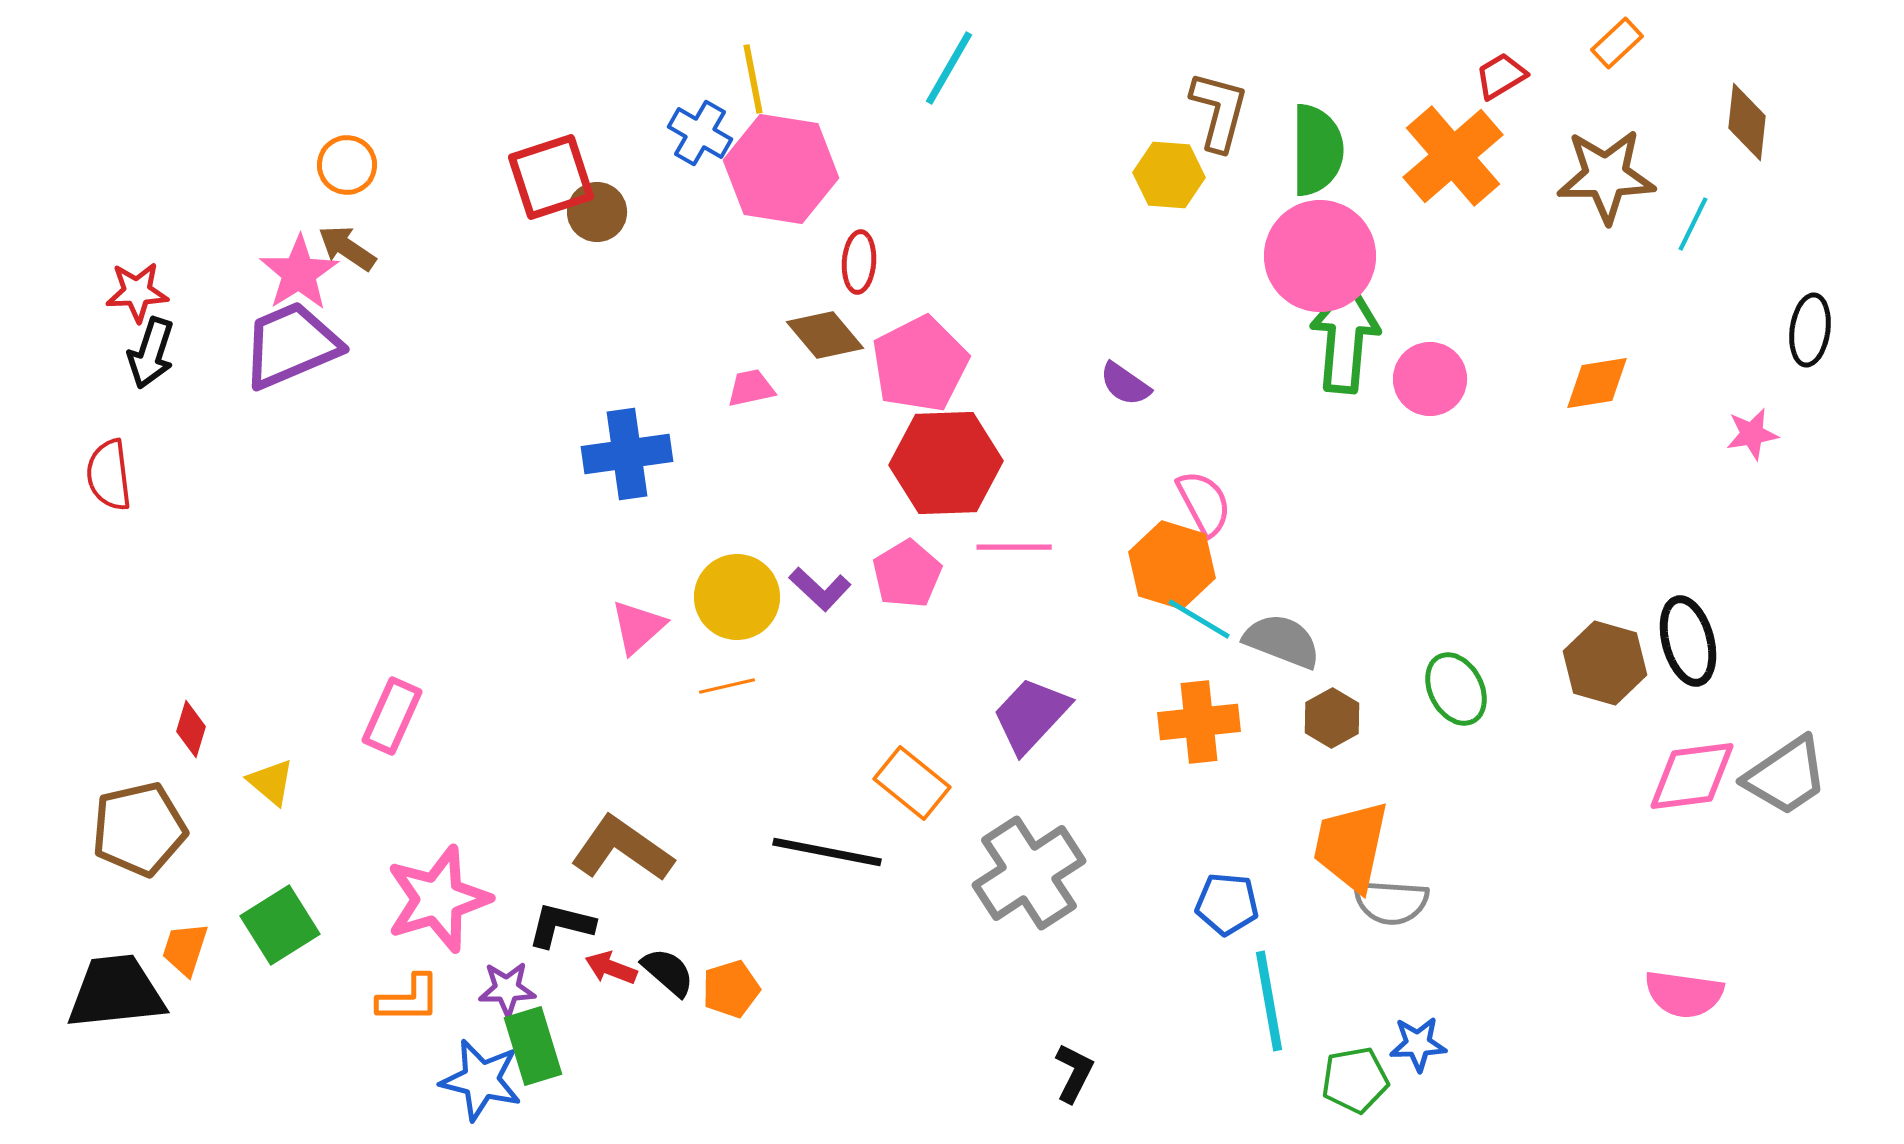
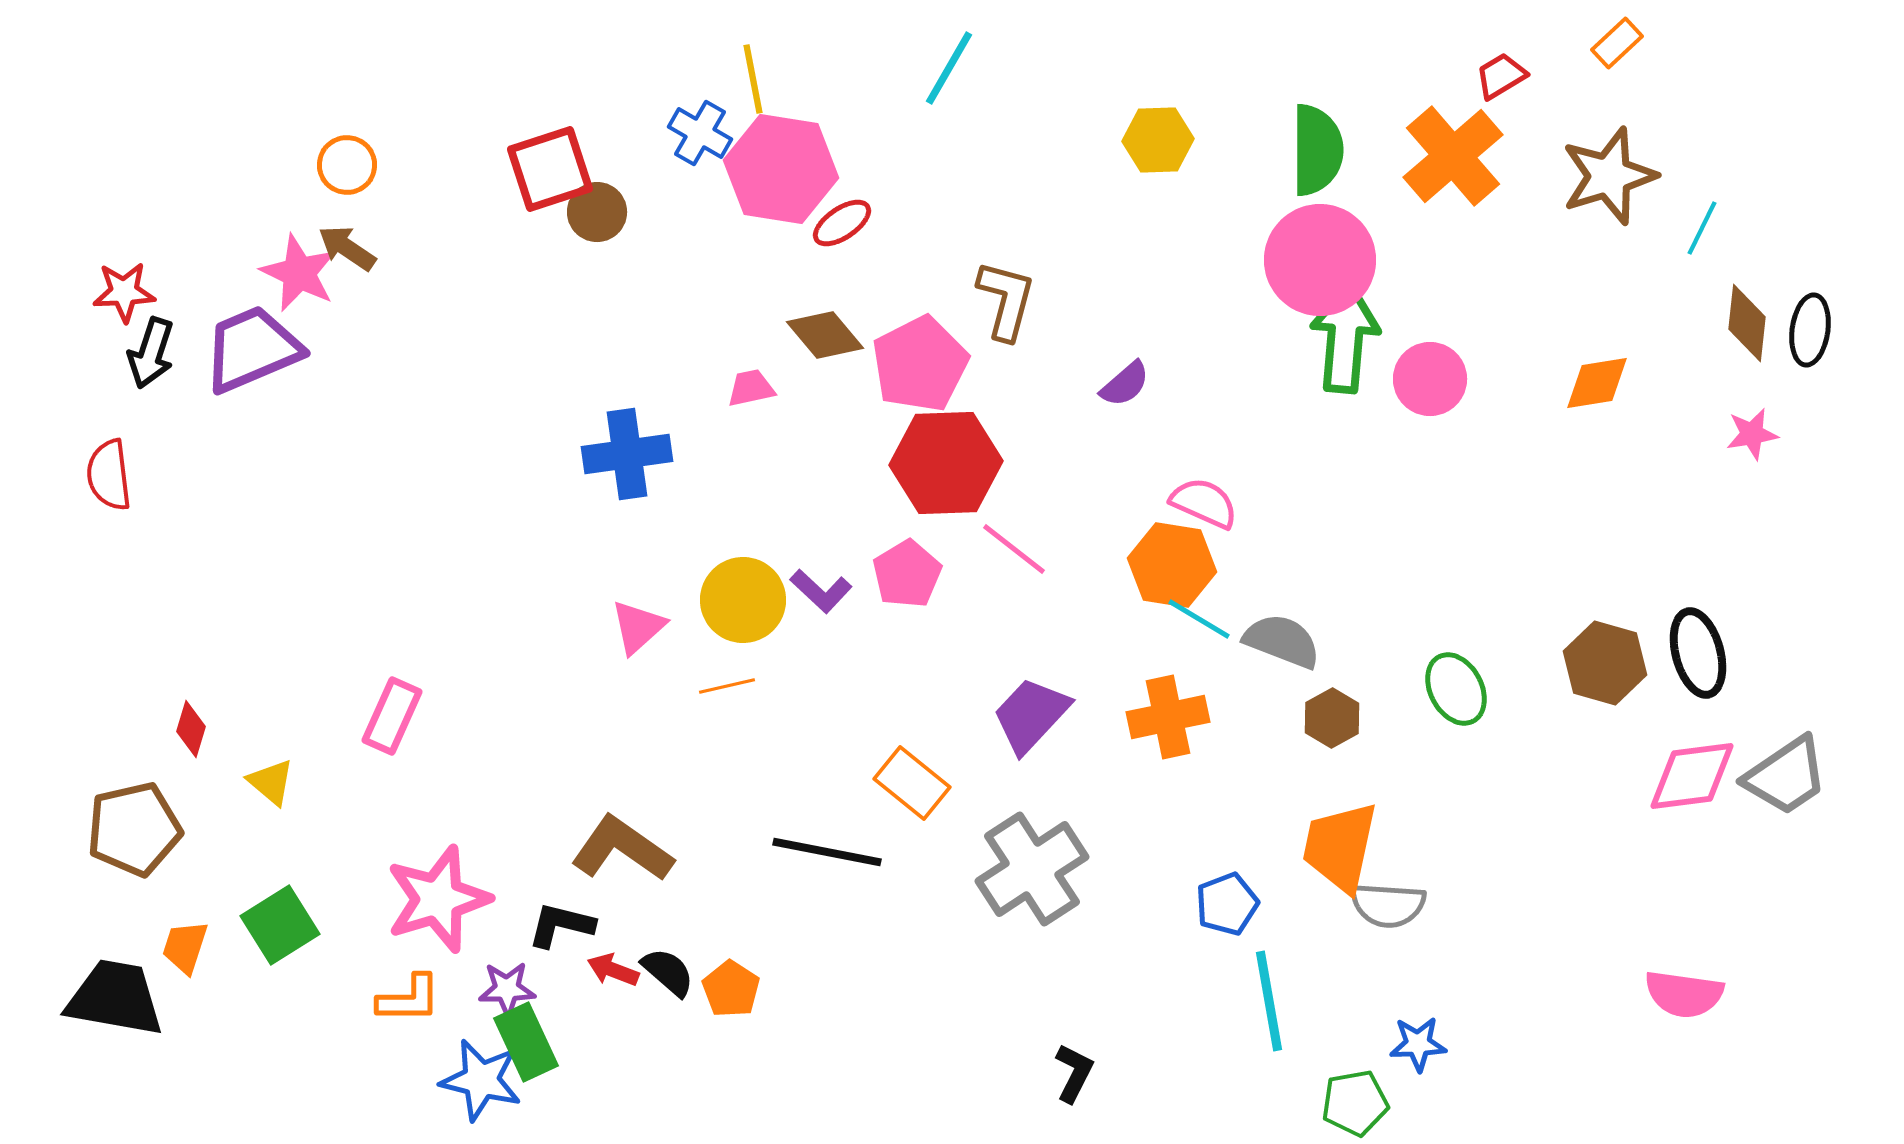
brown L-shape at (1219, 111): moved 213 px left, 189 px down
brown diamond at (1747, 122): moved 201 px down
yellow hexagon at (1169, 175): moved 11 px left, 35 px up; rotated 6 degrees counterclockwise
brown star at (1606, 176): moved 3 px right; rotated 16 degrees counterclockwise
red square at (551, 177): moved 1 px left, 8 px up
cyan line at (1693, 224): moved 9 px right, 4 px down
pink circle at (1320, 256): moved 4 px down
red ellipse at (859, 262): moved 17 px left, 39 px up; rotated 52 degrees clockwise
pink star at (299, 273): rotated 14 degrees counterclockwise
red star at (137, 292): moved 13 px left
purple trapezoid at (291, 345): moved 39 px left, 4 px down
purple semicircle at (1125, 384): rotated 76 degrees counterclockwise
pink semicircle at (1204, 503): rotated 38 degrees counterclockwise
pink line at (1014, 547): moved 2 px down; rotated 38 degrees clockwise
orange hexagon at (1172, 565): rotated 8 degrees counterclockwise
purple L-shape at (820, 589): moved 1 px right, 2 px down
yellow circle at (737, 597): moved 6 px right, 3 px down
black ellipse at (1688, 641): moved 10 px right, 12 px down
orange cross at (1199, 722): moved 31 px left, 5 px up; rotated 6 degrees counterclockwise
brown pentagon at (139, 829): moved 5 px left
orange trapezoid at (1351, 846): moved 11 px left, 1 px down
gray cross at (1029, 873): moved 3 px right, 4 px up
gray semicircle at (1391, 902): moved 3 px left, 3 px down
blue pentagon at (1227, 904): rotated 26 degrees counterclockwise
orange trapezoid at (185, 949): moved 2 px up
red arrow at (611, 968): moved 2 px right, 2 px down
orange pentagon at (731, 989): rotated 22 degrees counterclockwise
black trapezoid at (116, 992): moved 1 px left, 6 px down; rotated 16 degrees clockwise
green rectangle at (533, 1046): moved 7 px left, 4 px up; rotated 8 degrees counterclockwise
green pentagon at (1355, 1080): moved 23 px down
